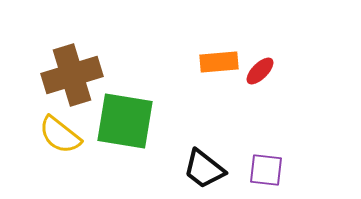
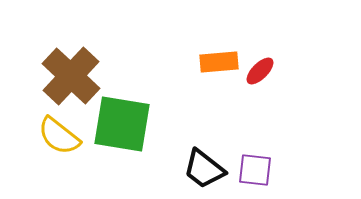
brown cross: moved 1 px left, 1 px down; rotated 30 degrees counterclockwise
green square: moved 3 px left, 3 px down
yellow semicircle: moved 1 px left, 1 px down
purple square: moved 11 px left
